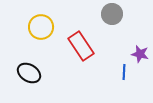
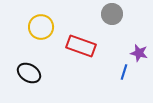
red rectangle: rotated 36 degrees counterclockwise
purple star: moved 1 px left, 1 px up
blue line: rotated 14 degrees clockwise
